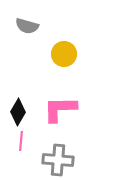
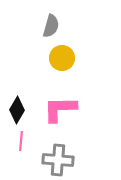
gray semicircle: moved 24 px right; rotated 90 degrees counterclockwise
yellow circle: moved 2 px left, 4 px down
black diamond: moved 1 px left, 2 px up
